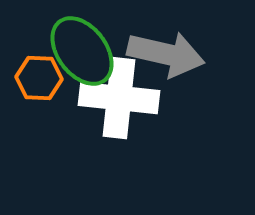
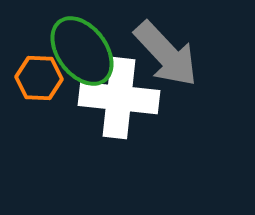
gray arrow: rotated 34 degrees clockwise
